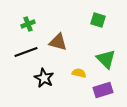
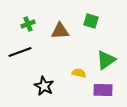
green square: moved 7 px left, 1 px down
brown triangle: moved 2 px right, 11 px up; rotated 18 degrees counterclockwise
black line: moved 6 px left
green triangle: moved 1 px down; rotated 40 degrees clockwise
black star: moved 8 px down
purple rectangle: rotated 18 degrees clockwise
